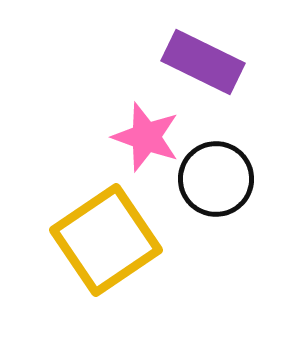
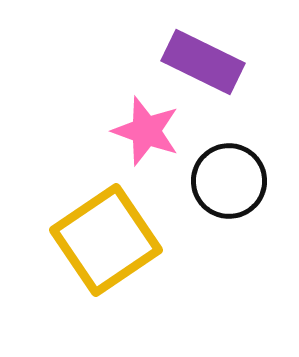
pink star: moved 6 px up
black circle: moved 13 px right, 2 px down
